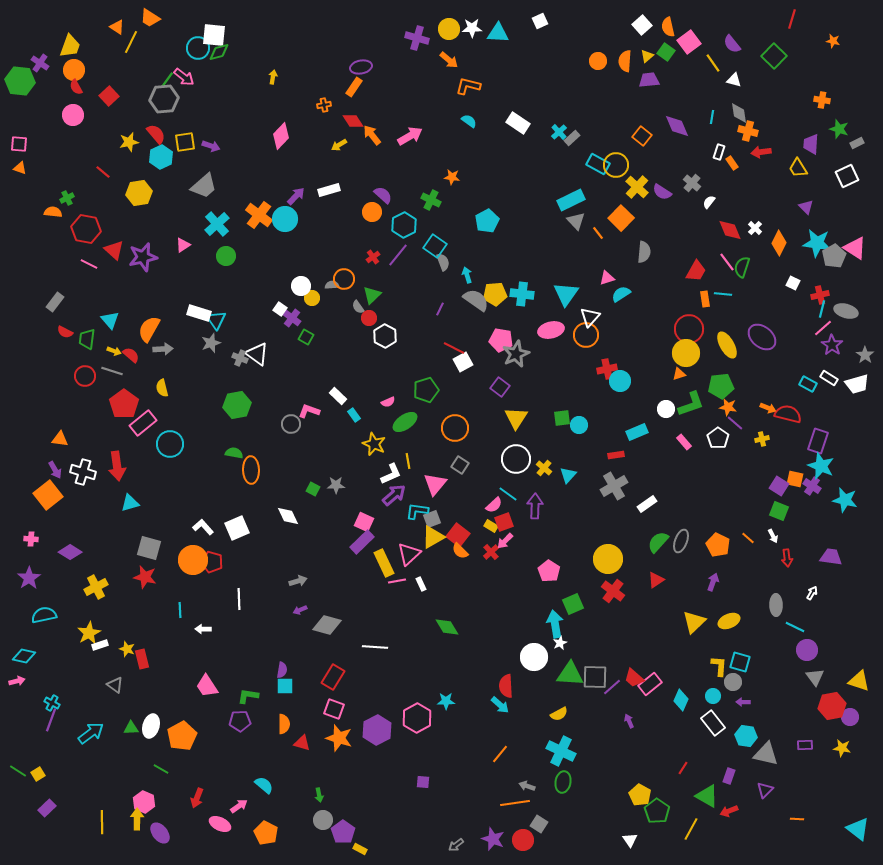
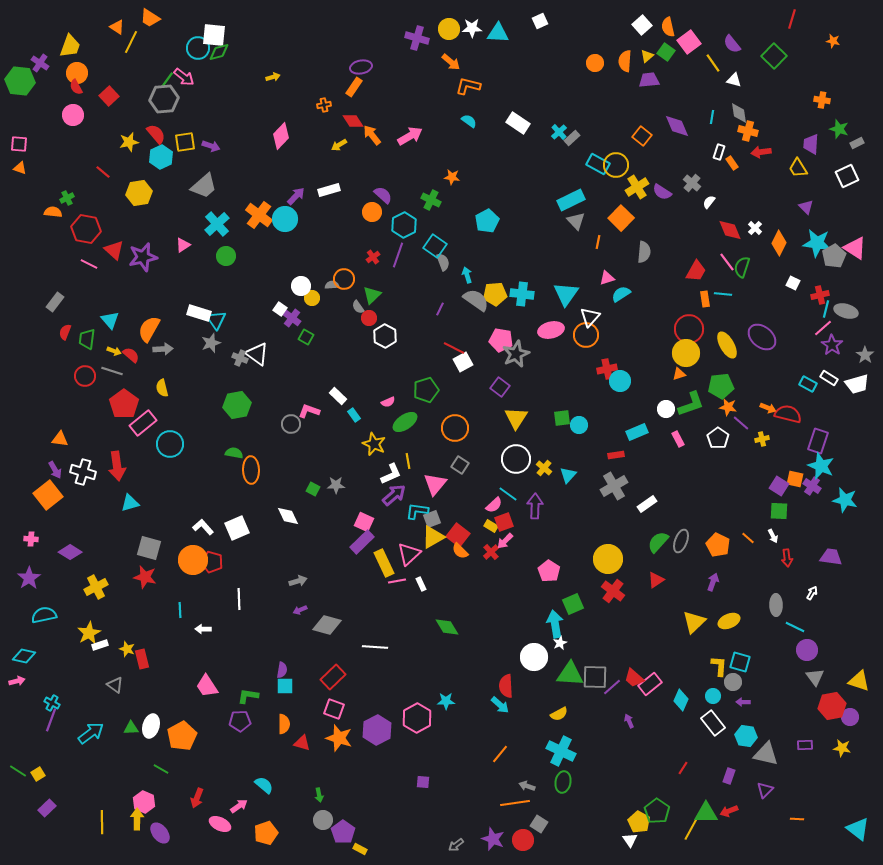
orange arrow at (449, 60): moved 2 px right, 2 px down
orange circle at (598, 61): moved 3 px left, 2 px down
orange circle at (74, 70): moved 3 px right, 3 px down
yellow arrow at (273, 77): rotated 64 degrees clockwise
yellow cross at (637, 187): rotated 15 degrees clockwise
orange line at (598, 233): moved 9 px down; rotated 48 degrees clockwise
purple line at (398, 255): rotated 20 degrees counterclockwise
cyan line at (822, 309): moved 4 px right
red semicircle at (65, 332): rotated 84 degrees clockwise
purple line at (735, 423): moved 6 px right
pink rectangle at (684, 442): moved 6 px left, 3 px up; rotated 14 degrees clockwise
green square at (779, 511): rotated 18 degrees counterclockwise
red rectangle at (333, 677): rotated 15 degrees clockwise
yellow pentagon at (640, 795): moved 1 px left, 27 px down
green triangle at (707, 796): moved 1 px left, 17 px down; rotated 30 degrees counterclockwise
orange pentagon at (266, 833): rotated 25 degrees clockwise
